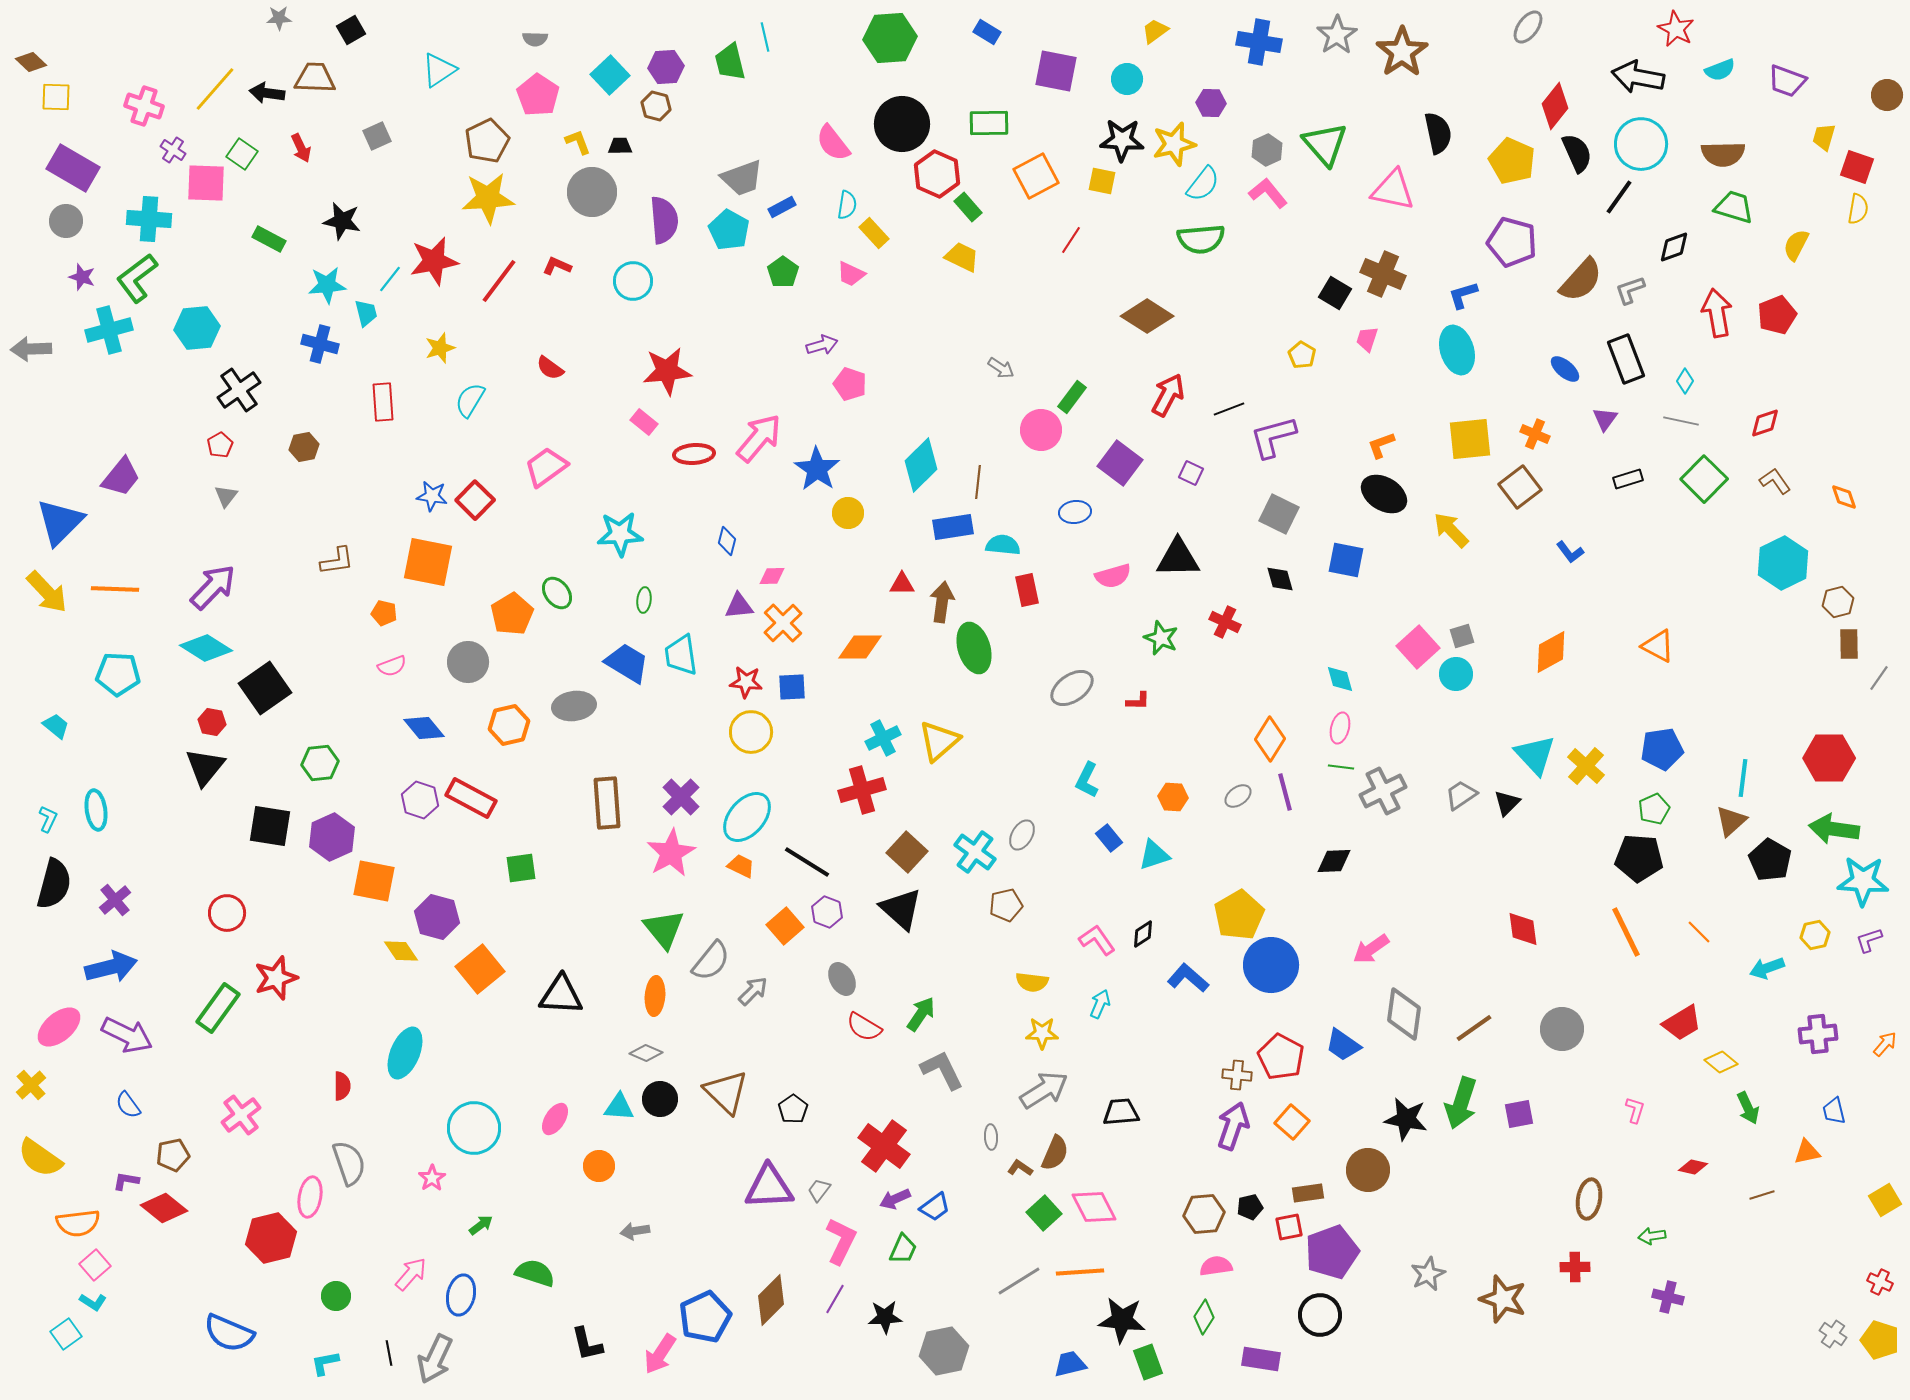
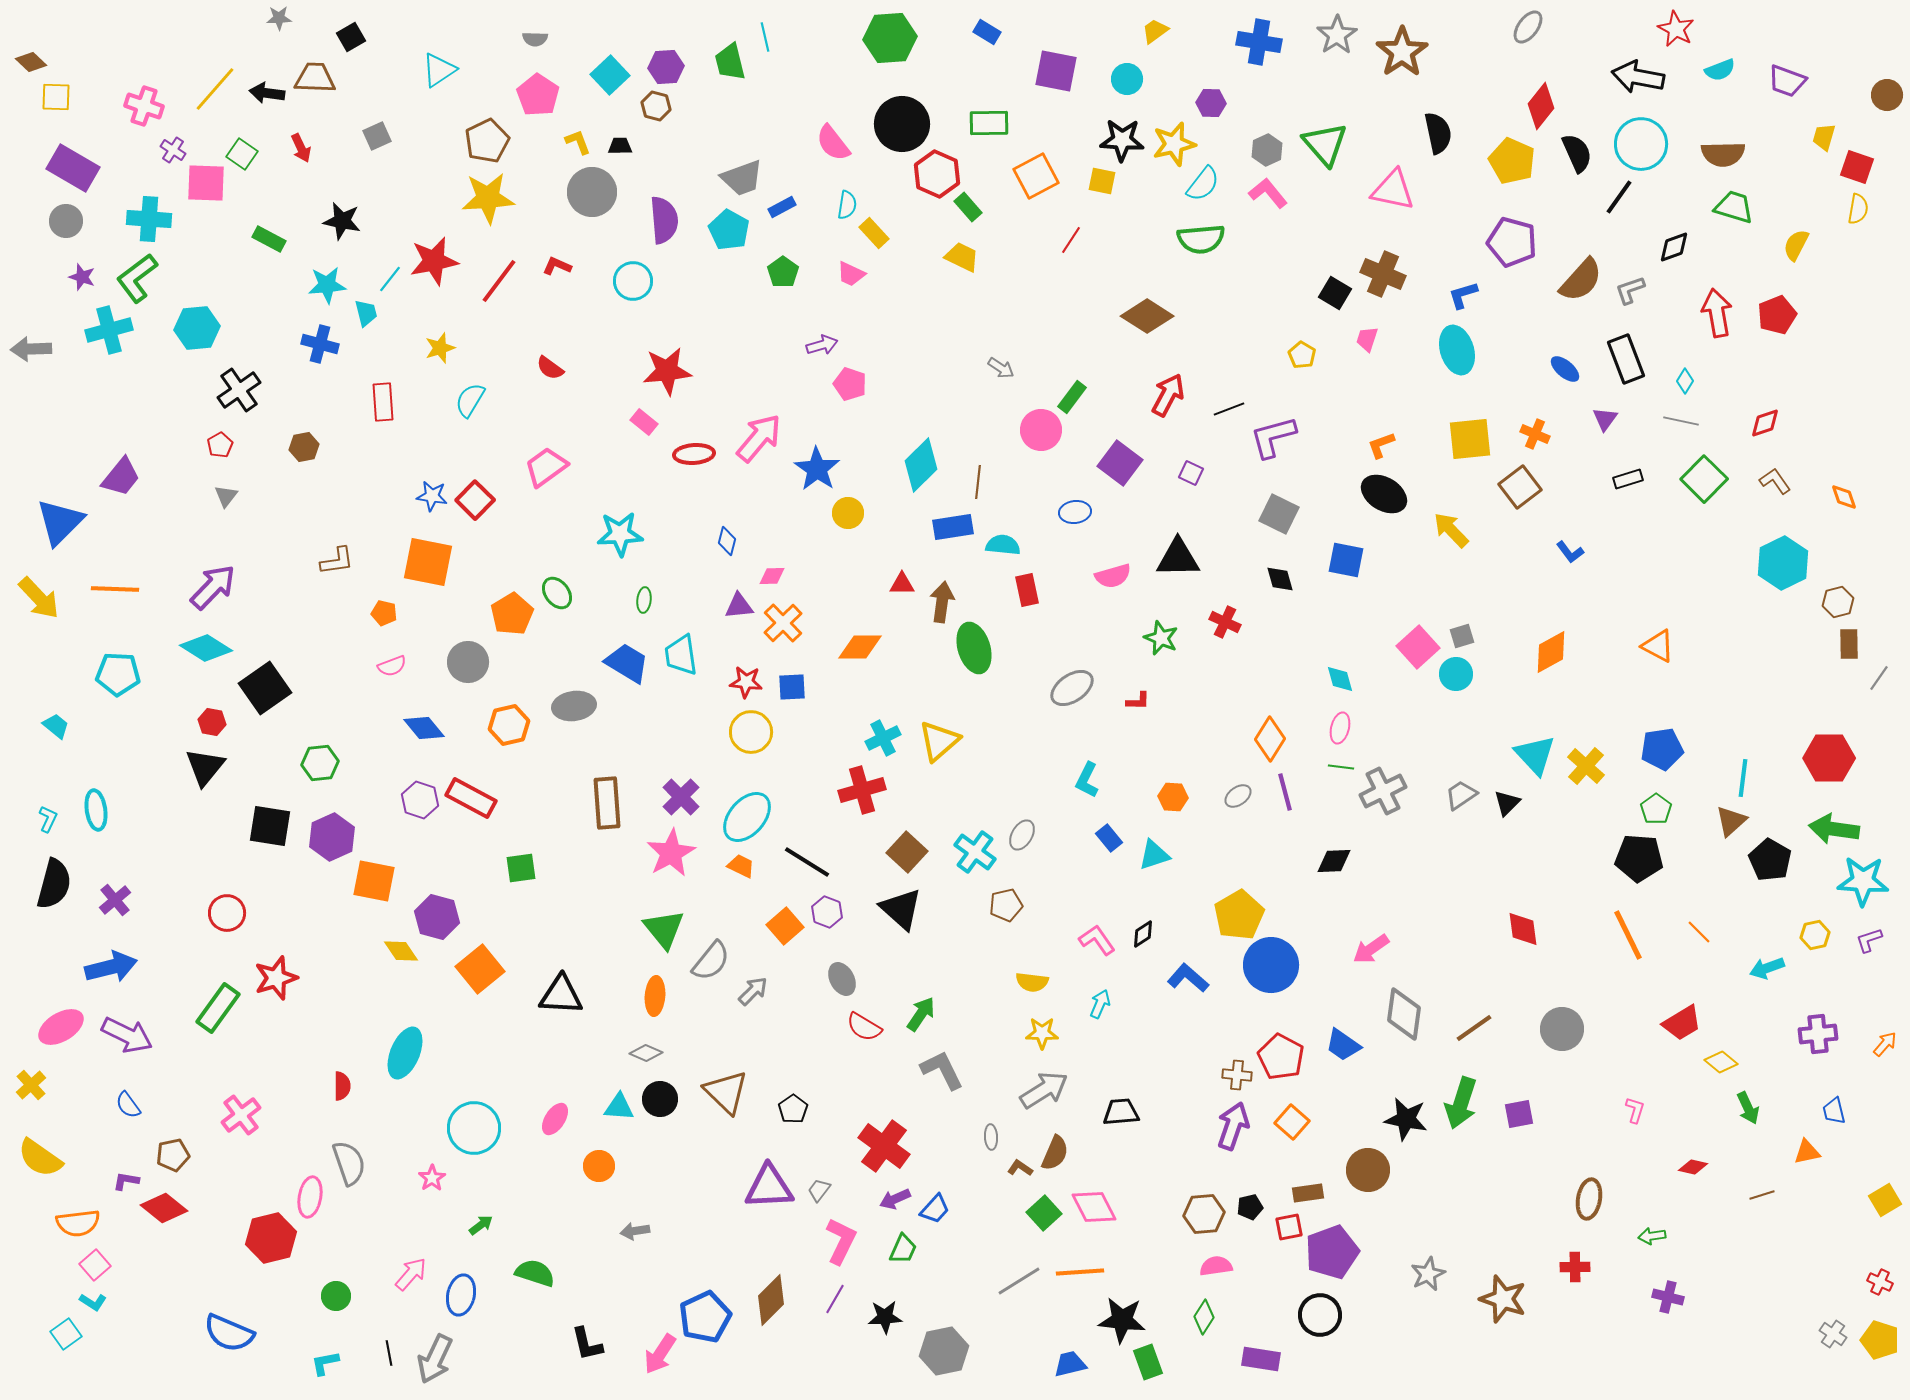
black square at (351, 30): moved 7 px down
red diamond at (1555, 106): moved 14 px left
yellow arrow at (47, 592): moved 8 px left, 6 px down
green pentagon at (1654, 809): moved 2 px right; rotated 12 degrees counterclockwise
orange line at (1626, 932): moved 2 px right, 3 px down
pink ellipse at (59, 1027): moved 2 px right; rotated 9 degrees clockwise
blue trapezoid at (935, 1207): moved 2 px down; rotated 12 degrees counterclockwise
